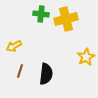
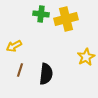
brown line: moved 1 px up
